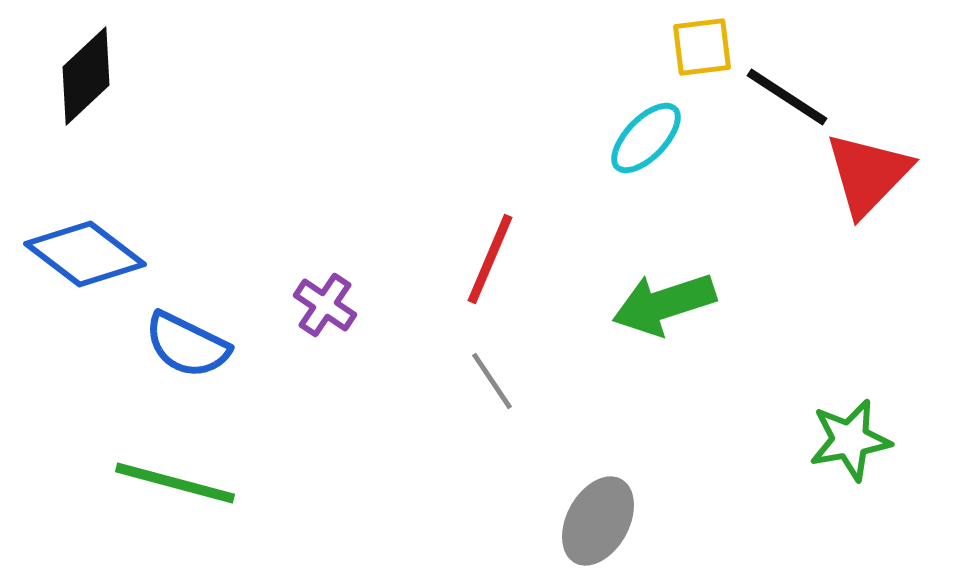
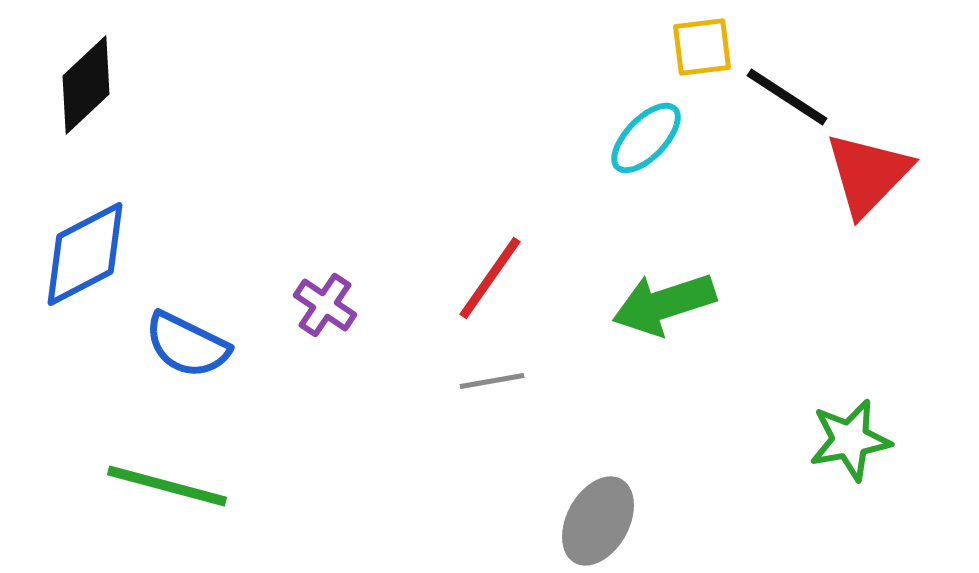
black diamond: moved 9 px down
blue diamond: rotated 65 degrees counterclockwise
red line: moved 19 px down; rotated 12 degrees clockwise
gray line: rotated 66 degrees counterclockwise
green line: moved 8 px left, 3 px down
